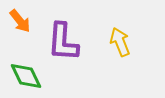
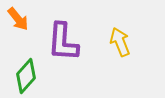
orange arrow: moved 2 px left, 2 px up
green diamond: rotated 68 degrees clockwise
